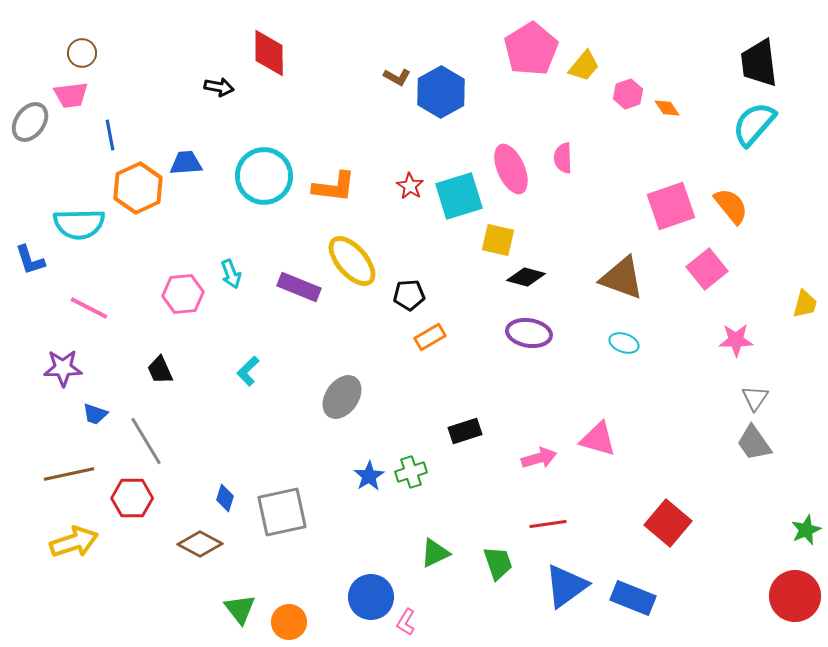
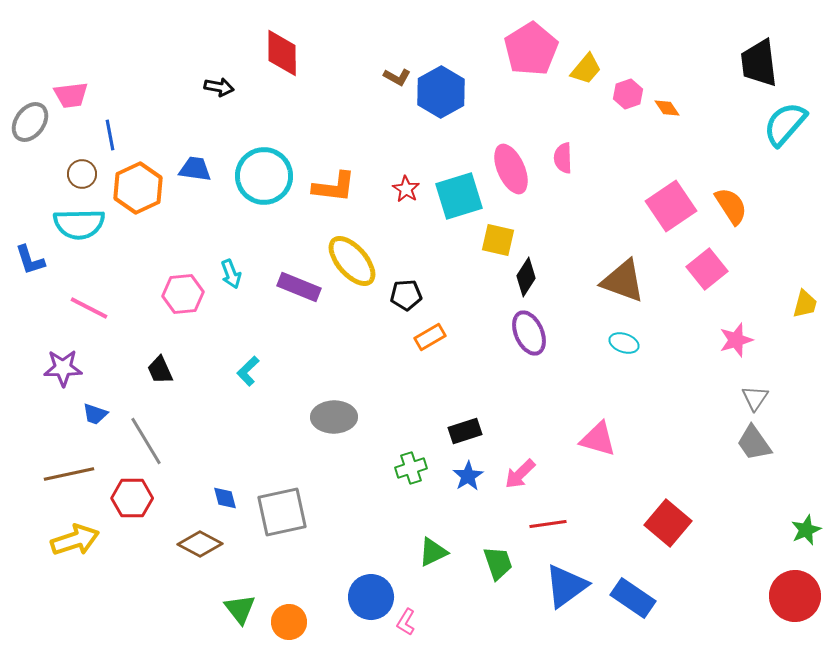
brown circle at (82, 53): moved 121 px down
red diamond at (269, 53): moved 13 px right
yellow trapezoid at (584, 66): moved 2 px right, 3 px down
cyan semicircle at (754, 124): moved 31 px right
blue trapezoid at (186, 163): moved 9 px right, 6 px down; rotated 12 degrees clockwise
red star at (410, 186): moved 4 px left, 3 px down
pink square at (671, 206): rotated 15 degrees counterclockwise
orange semicircle at (731, 206): rotated 6 degrees clockwise
black diamond at (526, 277): rotated 72 degrees counterclockwise
brown triangle at (622, 278): moved 1 px right, 3 px down
black pentagon at (409, 295): moved 3 px left
purple ellipse at (529, 333): rotated 57 degrees clockwise
pink star at (736, 340): rotated 16 degrees counterclockwise
gray ellipse at (342, 397): moved 8 px left, 20 px down; rotated 54 degrees clockwise
pink arrow at (539, 458): moved 19 px left, 16 px down; rotated 152 degrees clockwise
green cross at (411, 472): moved 4 px up
blue star at (369, 476): moved 99 px right
blue diamond at (225, 498): rotated 32 degrees counterclockwise
yellow arrow at (74, 542): moved 1 px right, 2 px up
green triangle at (435, 553): moved 2 px left, 1 px up
blue rectangle at (633, 598): rotated 12 degrees clockwise
